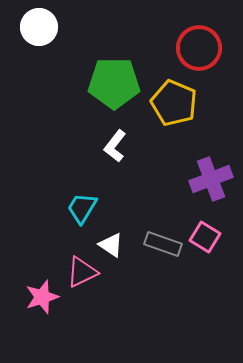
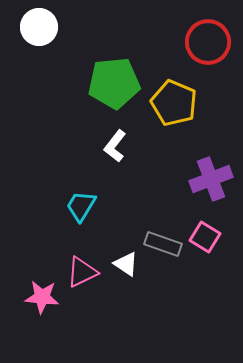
red circle: moved 9 px right, 6 px up
green pentagon: rotated 6 degrees counterclockwise
cyan trapezoid: moved 1 px left, 2 px up
white triangle: moved 15 px right, 19 px down
pink star: rotated 24 degrees clockwise
